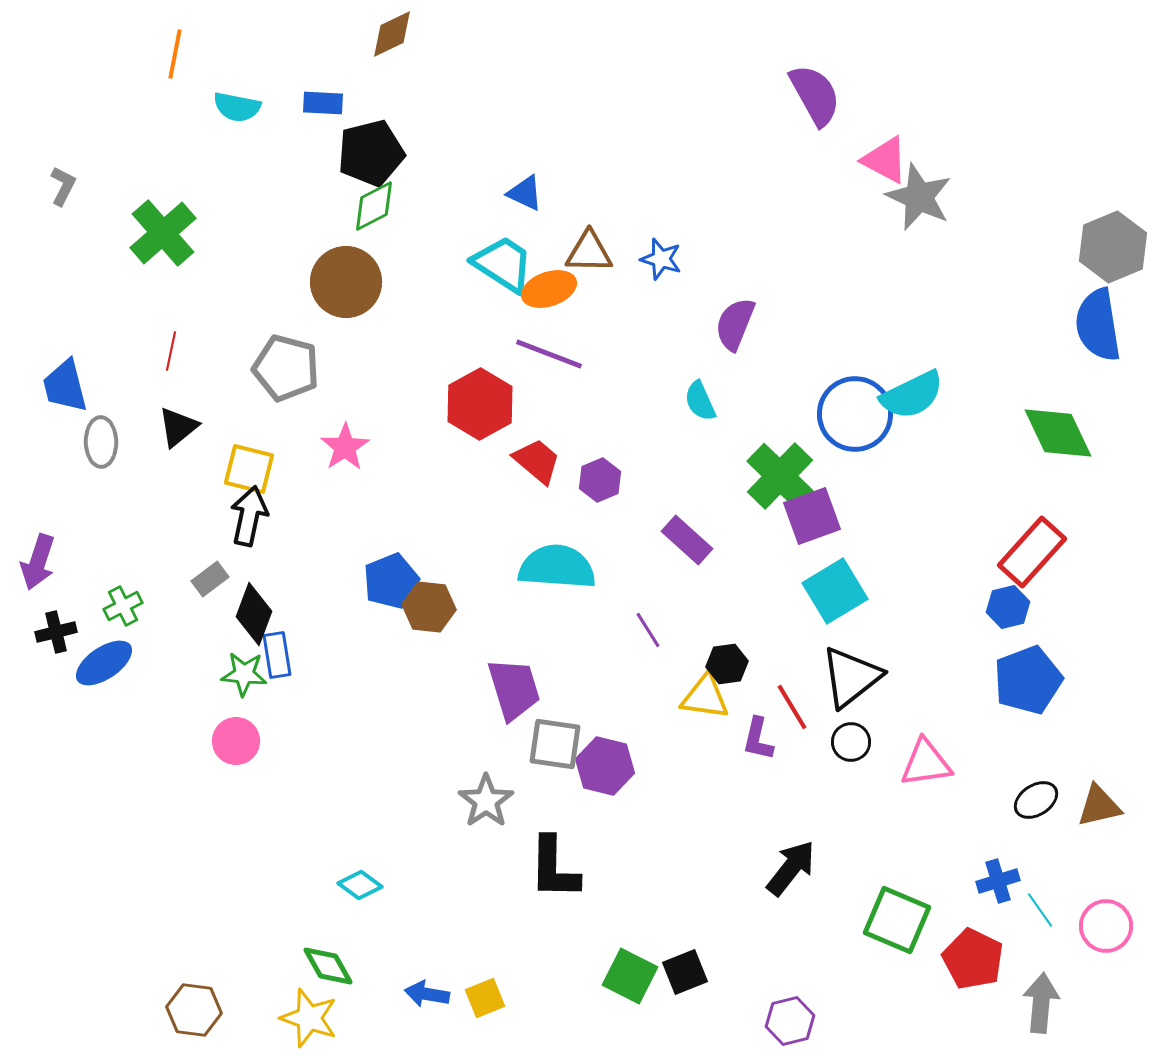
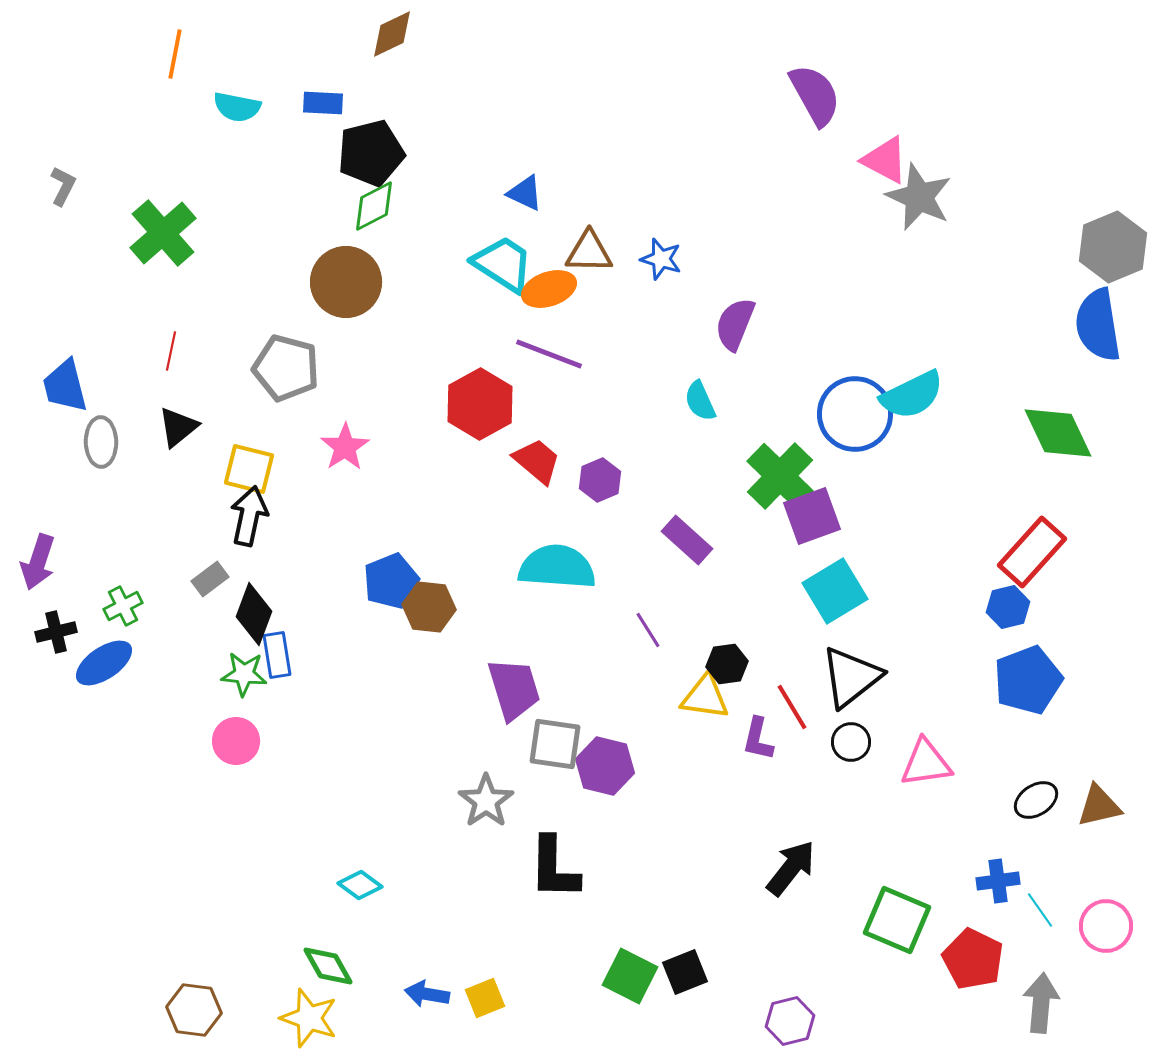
blue cross at (998, 881): rotated 9 degrees clockwise
